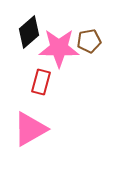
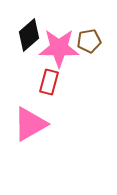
black diamond: moved 3 px down
red rectangle: moved 8 px right
pink triangle: moved 5 px up
